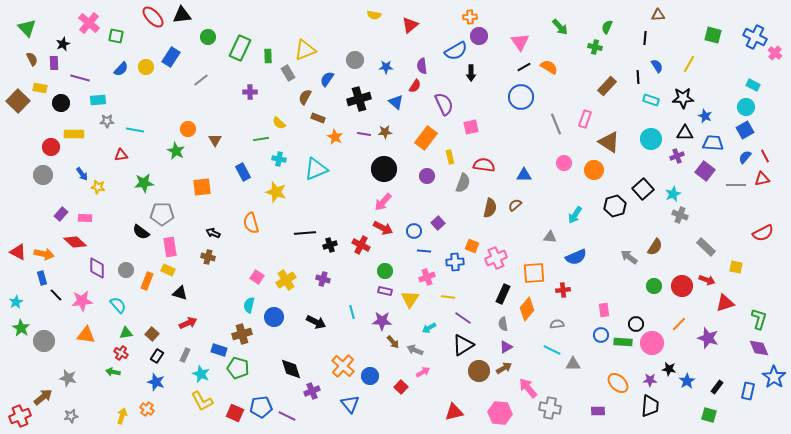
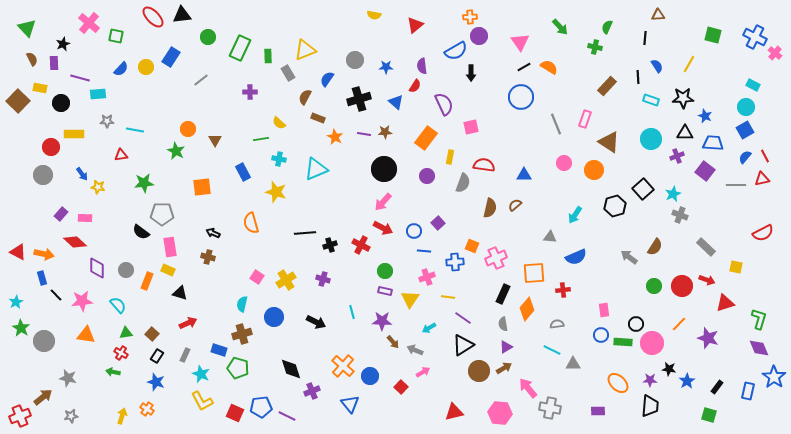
red triangle at (410, 25): moved 5 px right
cyan rectangle at (98, 100): moved 6 px up
yellow rectangle at (450, 157): rotated 24 degrees clockwise
cyan semicircle at (249, 305): moved 7 px left, 1 px up
